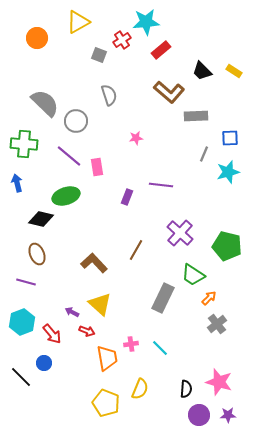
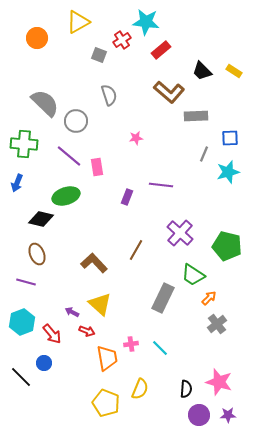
cyan star at (146, 22): rotated 12 degrees clockwise
blue arrow at (17, 183): rotated 144 degrees counterclockwise
